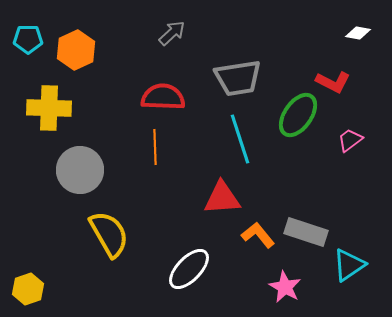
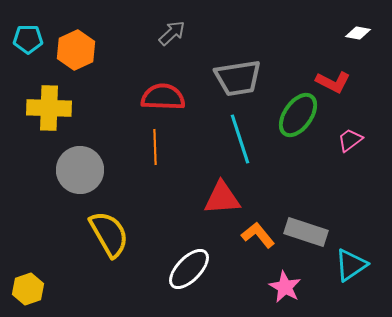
cyan triangle: moved 2 px right
